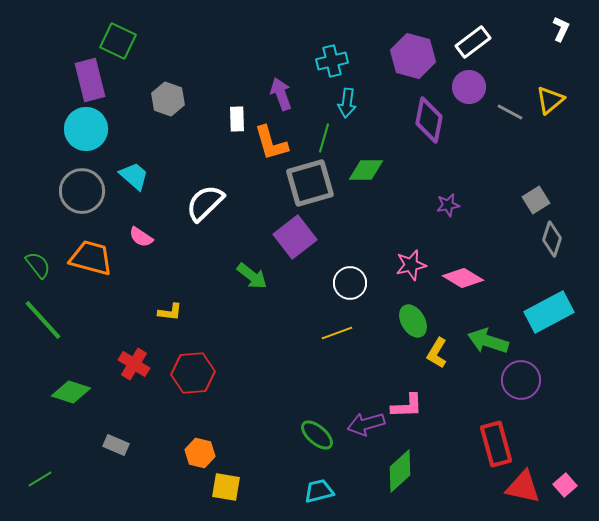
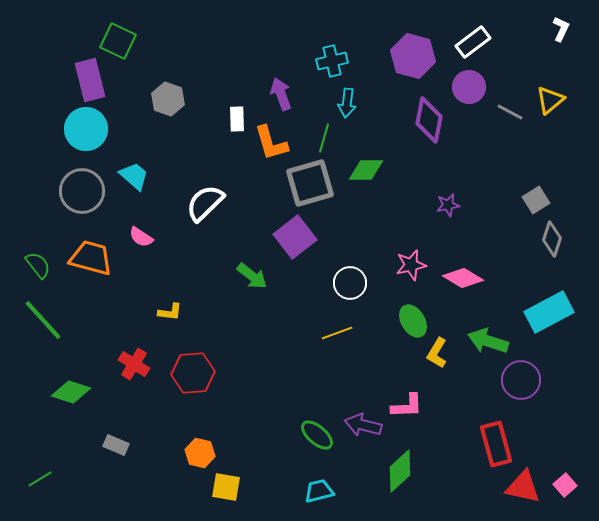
purple arrow at (366, 424): moved 3 px left, 1 px down; rotated 30 degrees clockwise
